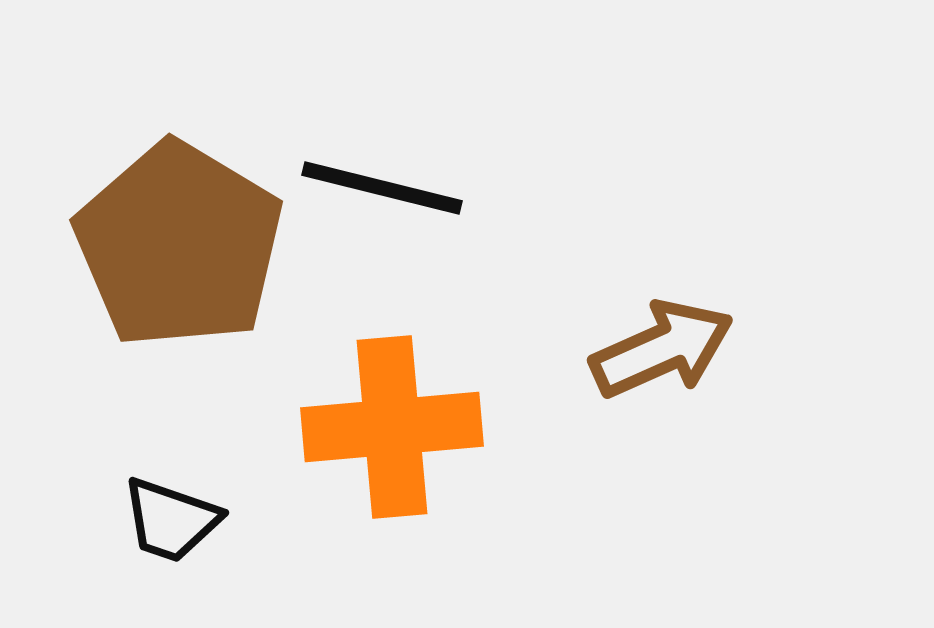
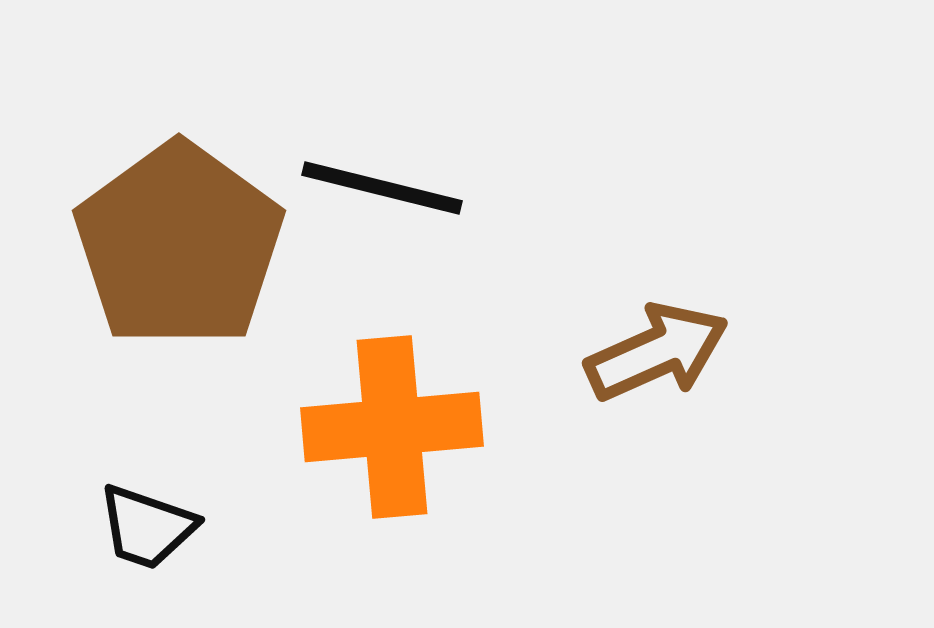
brown pentagon: rotated 5 degrees clockwise
brown arrow: moved 5 px left, 3 px down
black trapezoid: moved 24 px left, 7 px down
